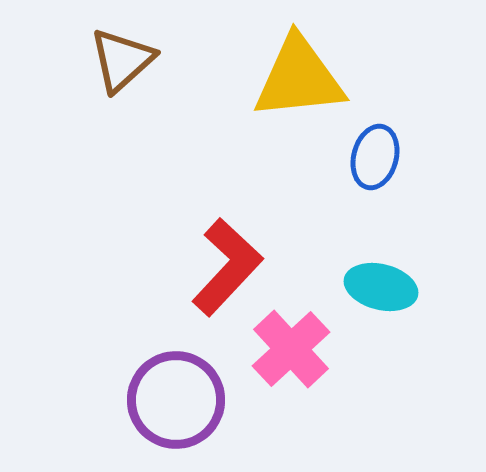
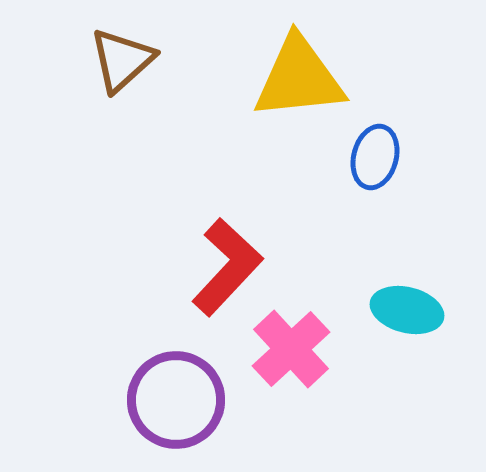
cyan ellipse: moved 26 px right, 23 px down
